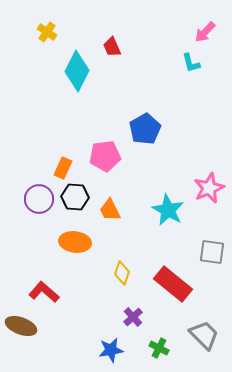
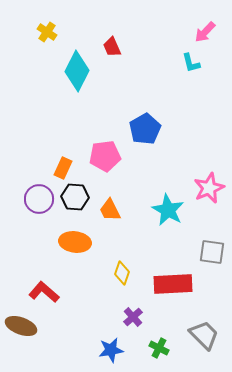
red rectangle: rotated 42 degrees counterclockwise
